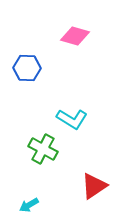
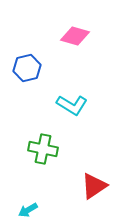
blue hexagon: rotated 16 degrees counterclockwise
cyan L-shape: moved 14 px up
green cross: rotated 16 degrees counterclockwise
cyan arrow: moved 1 px left, 5 px down
